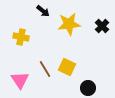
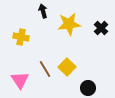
black arrow: rotated 144 degrees counterclockwise
black cross: moved 1 px left, 2 px down
yellow square: rotated 18 degrees clockwise
